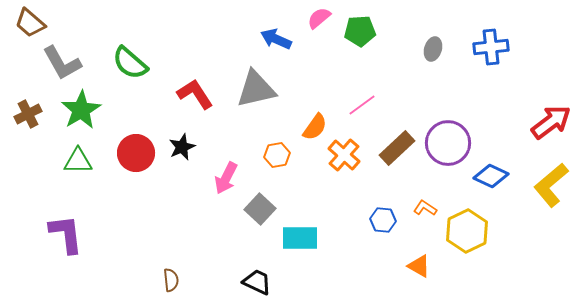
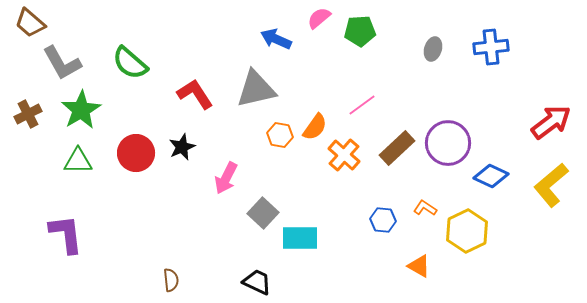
orange hexagon: moved 3 px right, 20 px up; rotated 20 degrees clockwise
gray square: moved 3 px right, 4 px down
